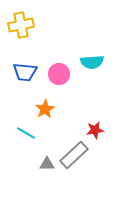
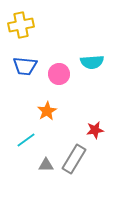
blue trapezoid: moved 6 px up
orange star: moved 2 px right, 2 px down
cyan line: moved 7 px down; rotated 66 degrees counterclockwise
gray rectangle: moved 4 px down; rotated 16 degrees counterclockwise
gray triangle: moved 1 px left, 1 px down
